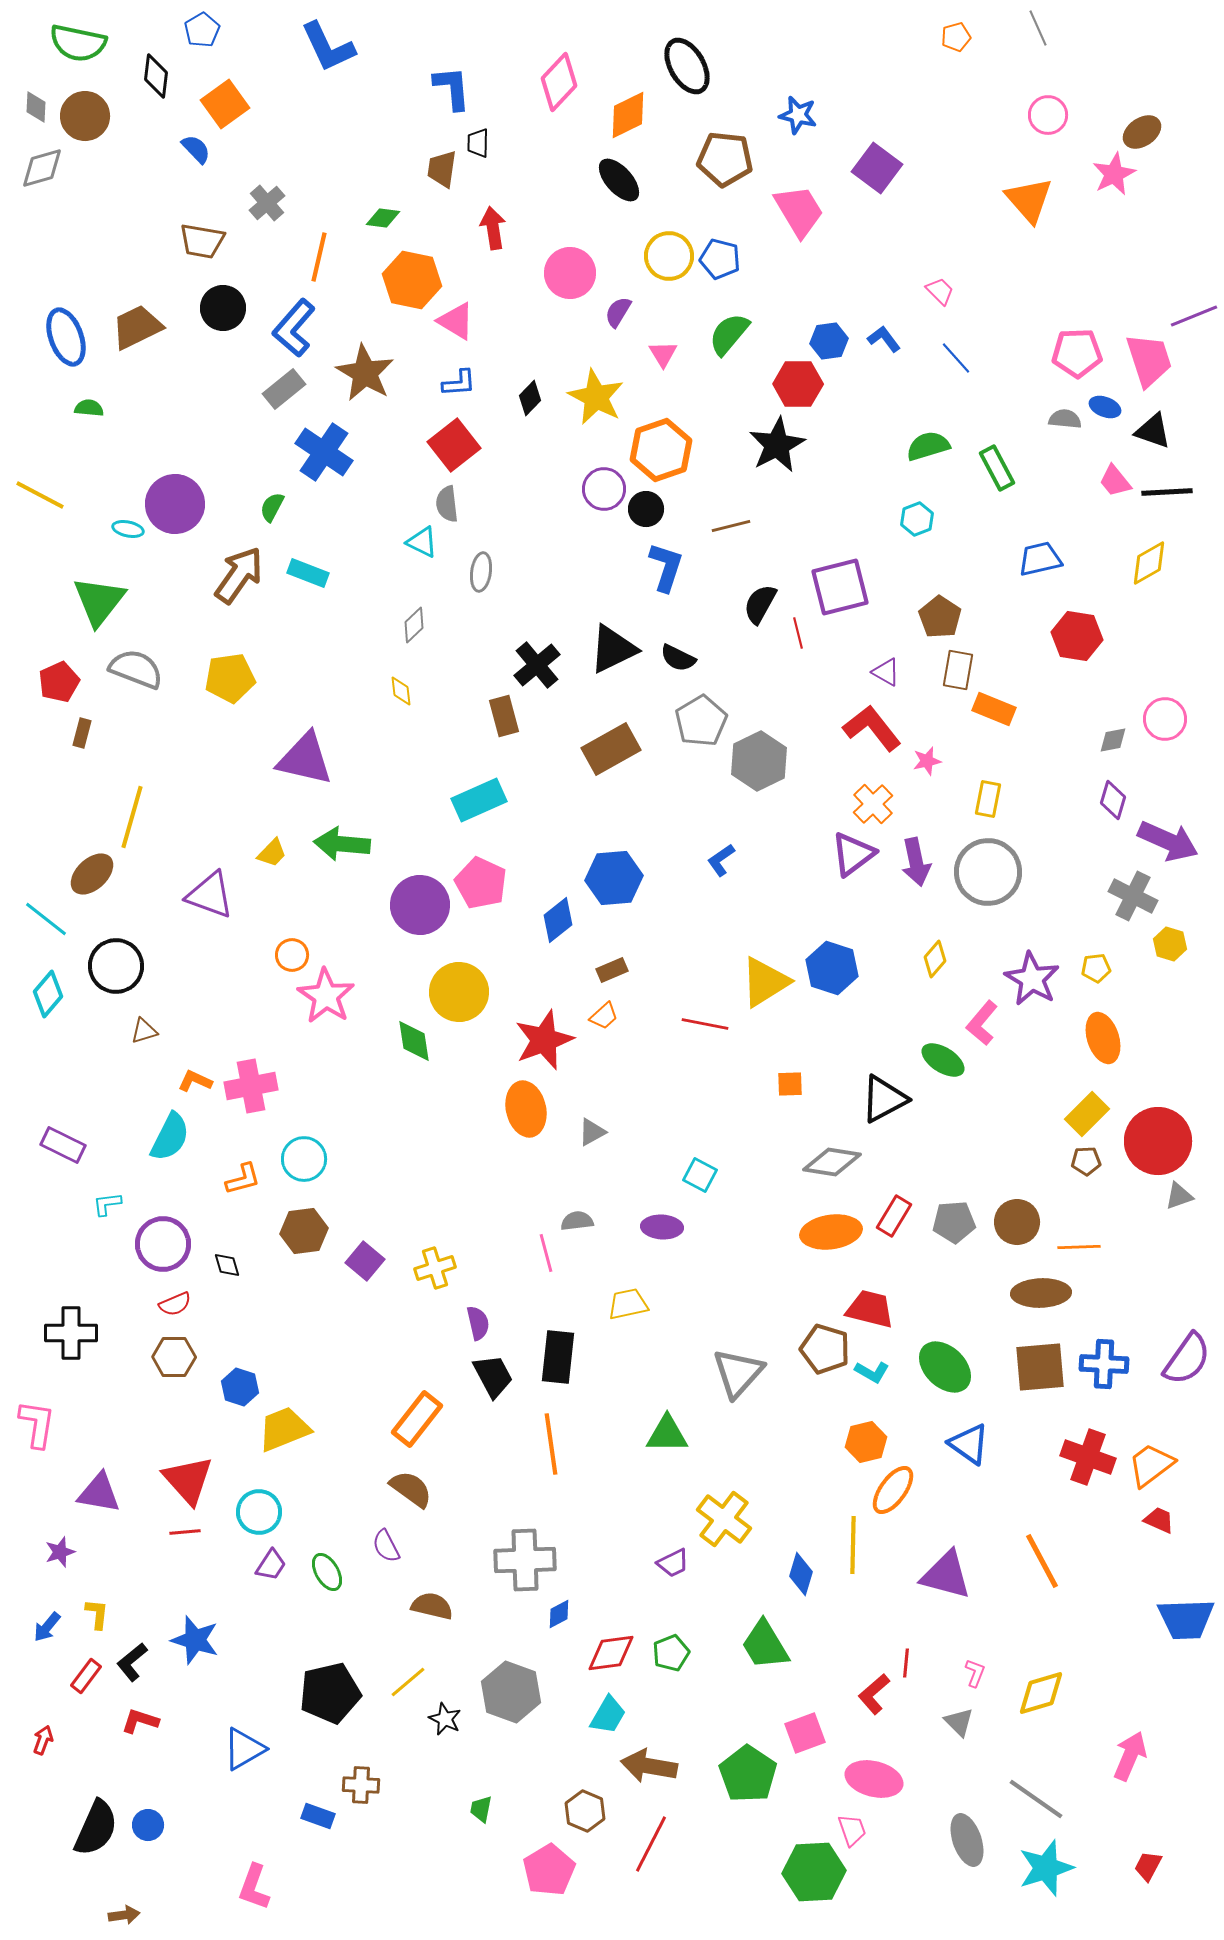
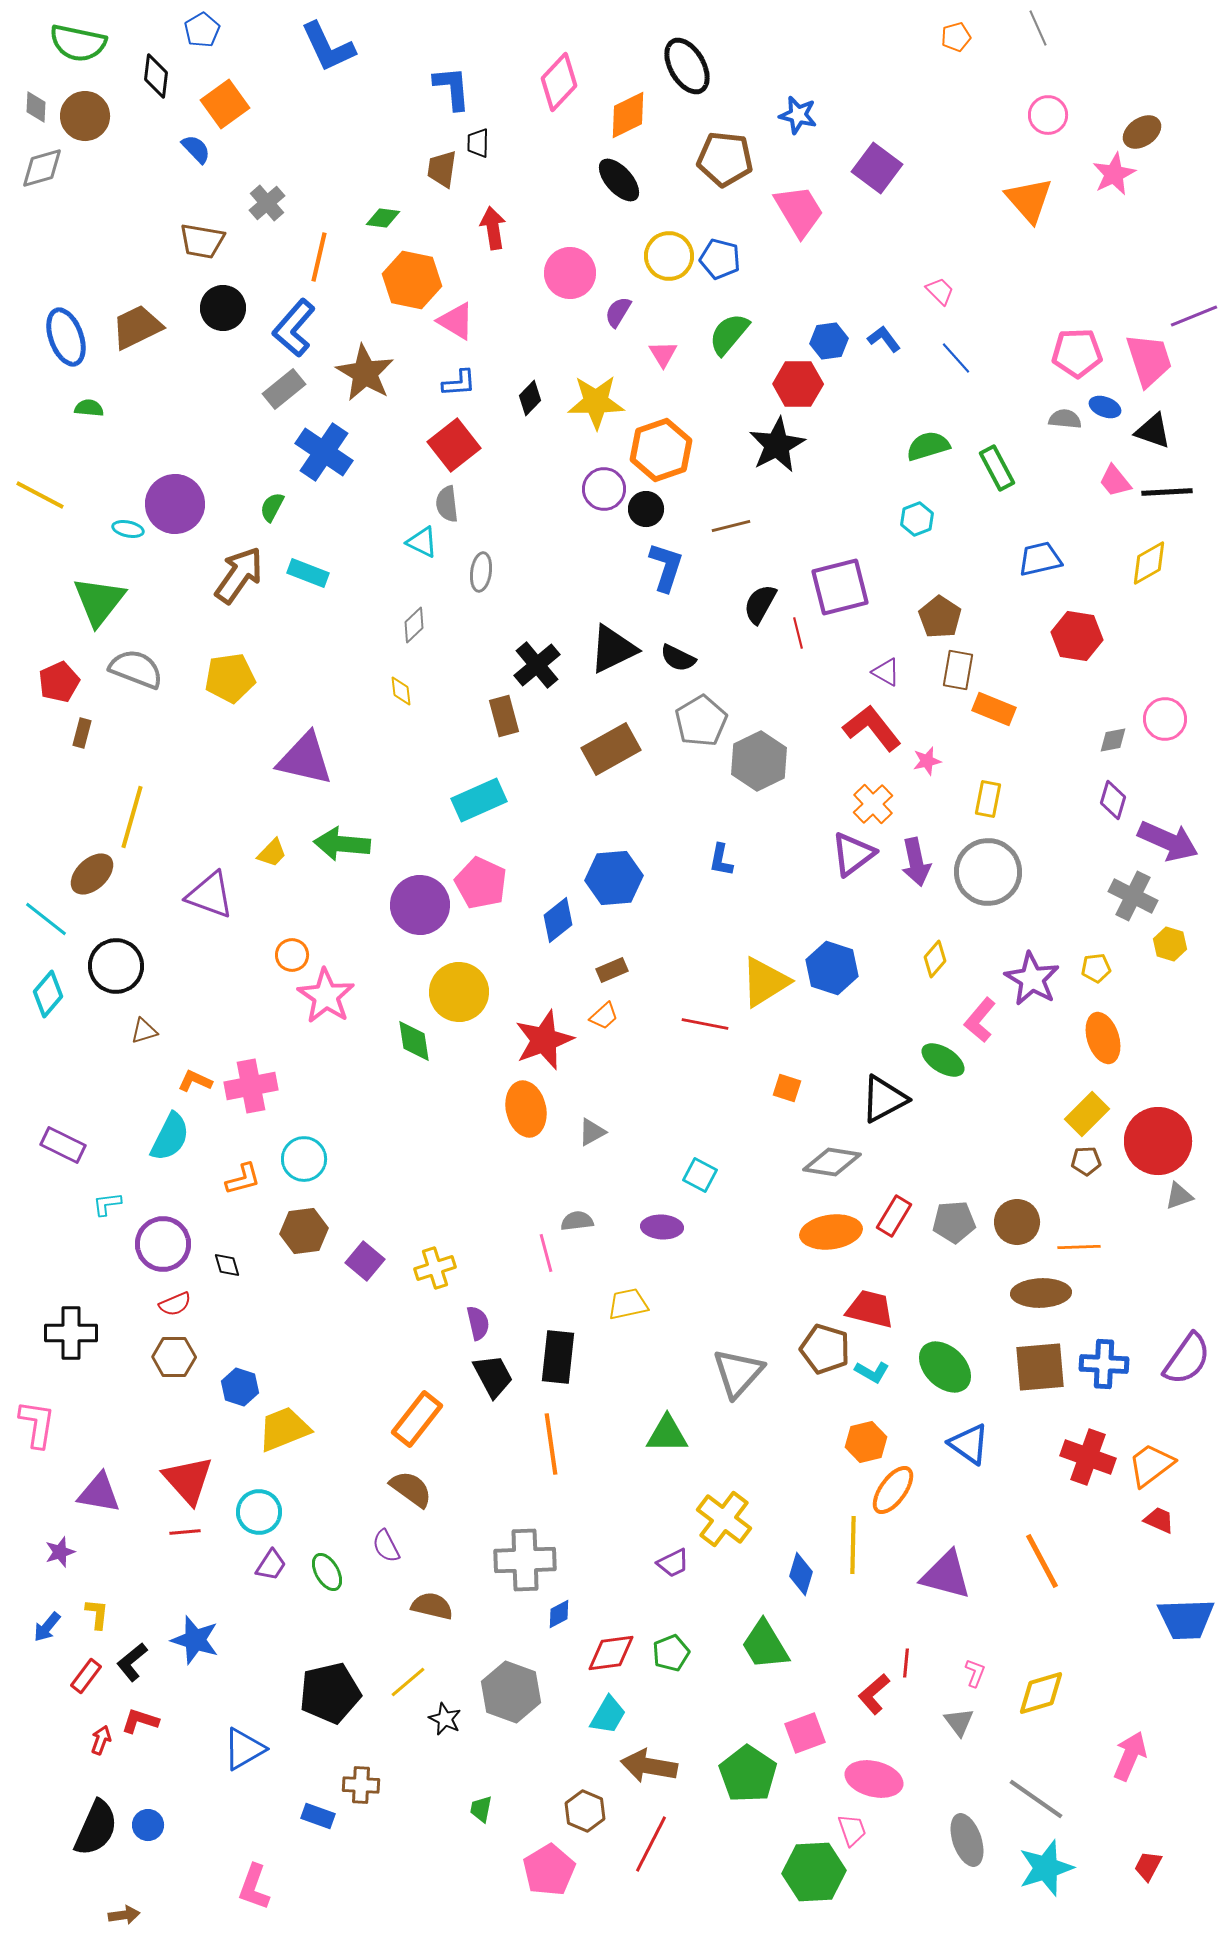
yellow star at (596, 397): moved 5 px down; rotated 28 degrees counterclockwise
blue L-shape at (721, 860): rotated 44 degrees counterclockwise
pink L-shape at (982, 1023): moved 2 px left, 3 px up
orange square at (790, 1084): moved 3 px left, 4 px down; rotated 20 degrees clockwise
gray triangle at (959, 1722): rotated 8 degrees clockwise
red arrow at (43, 1740): moved 58 px right
